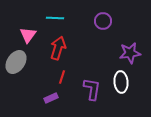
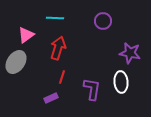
pink triangle: moved 2 px left; rotated 18 degrees clockwise
purple star: rotated 20 degrees clockwise
